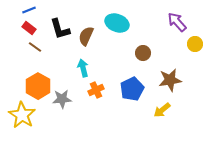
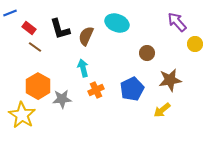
blue line: moved 19 px left, 3 px down
brown circle: moved 4 px right
